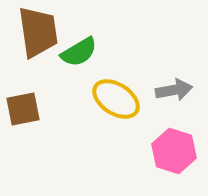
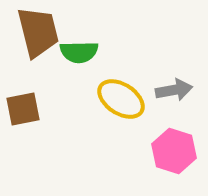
brown trapezoid: rotated 6 degrees counterclockwise
green semicircle: rotated 30 degrees clockwise
yellow ellipse: moved 5 px right
